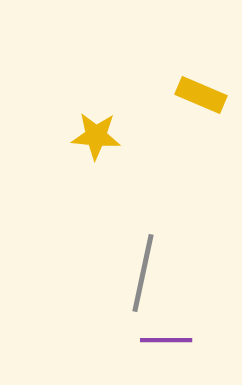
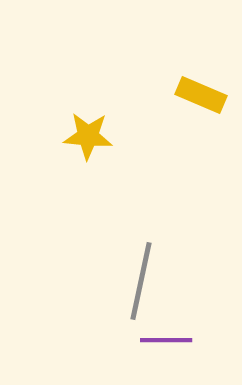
yellow star: moved 8 px left
gray line: moved 2 px left, 8 px down
